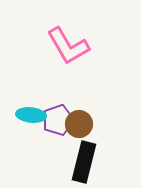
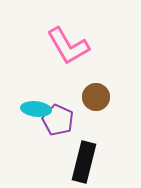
cyan ellipse: moved 5 px right, 6 px up
purple pentagon: rotated 28 degrees counterclockwise
brown circle: moved 17 px right, 27 px up
